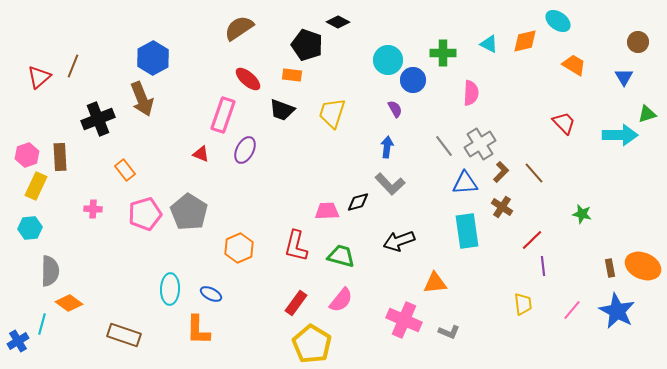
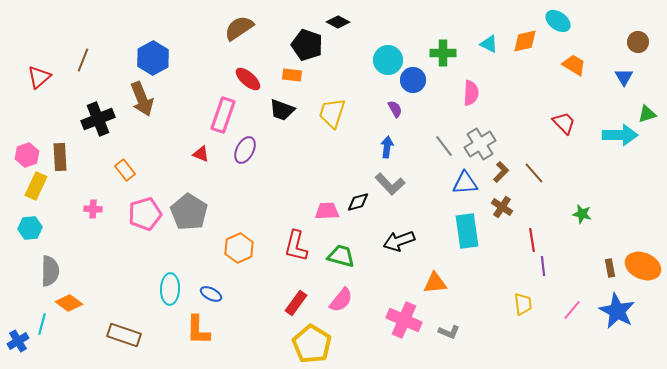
brown line at (73, 66): moved 10 px right, 6 px up
red line at (532, 240): rotated 55 degrees counterclockwise
